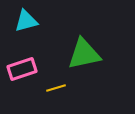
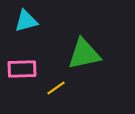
pink rectangle: rotated 16 degrees clockwise
yellow line: rotated 18 degrees counterclockwise
